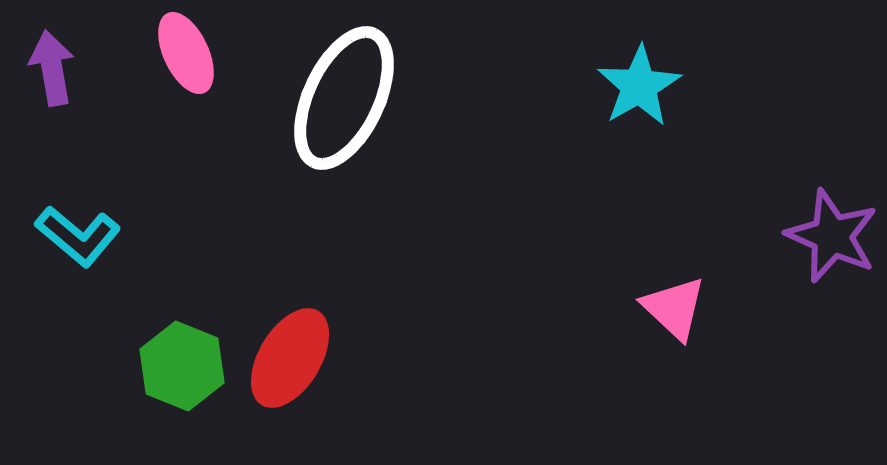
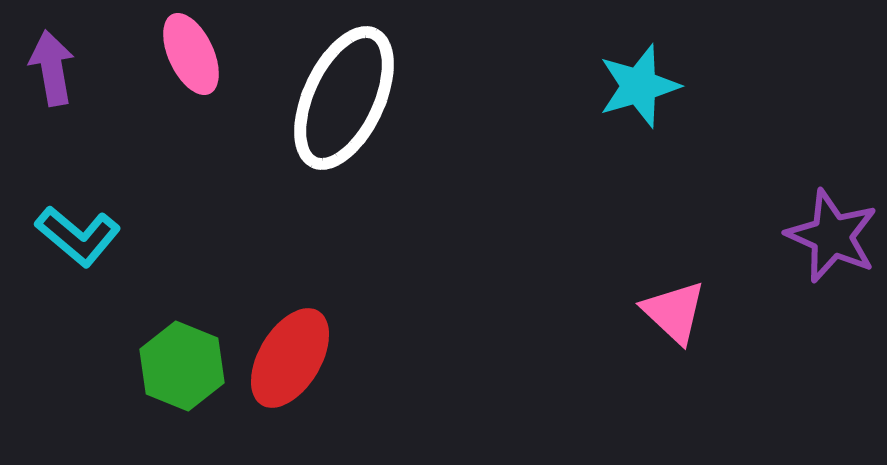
pink ellipse: moved 5 px right, 1 px down
cyan star: rotated 14 degrees clockwise
pink triangle: moved 4 px down
